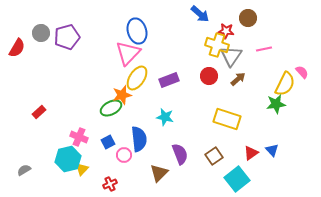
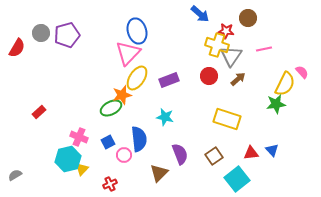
purple pentagon: moved 2 px up
red triangle: rotated 28 degrees clockwise
gray semicircle: moved 9 px left, 5 px down
